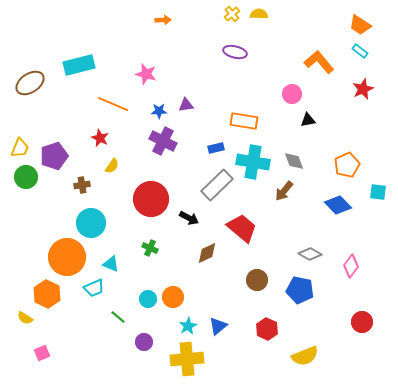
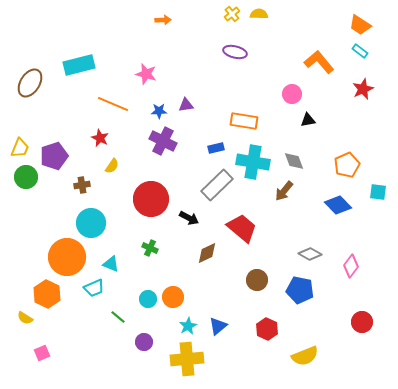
brown ellipse at (30, 83): rotated 24 degrees counterclockwise
